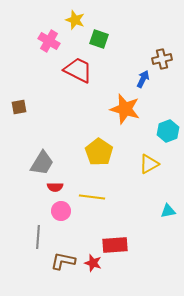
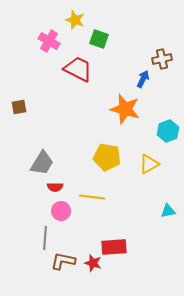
red trapezoid: moved 1 px up
yellow pentagon: moved 8 px right, 5 px down; rotated 24 degrees counterclockwise
gray line: moved 7 px right, 1 px down
red rectangle: moved 1 px left, 2 px down
